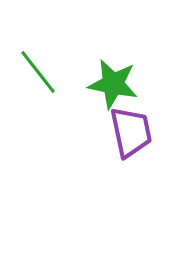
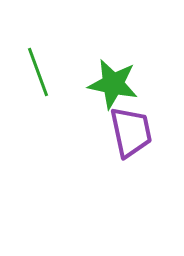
green line: rotated 18 degrees clockwise
